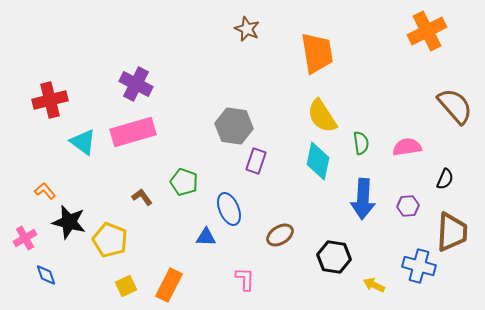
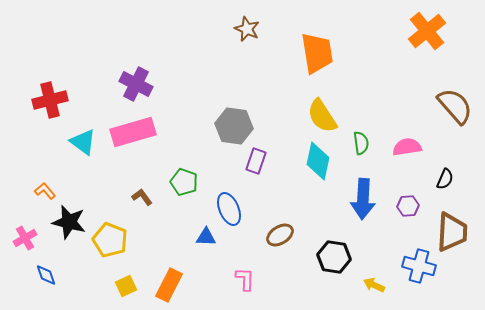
orange cross: rotated 12 degrees counterclockwise
